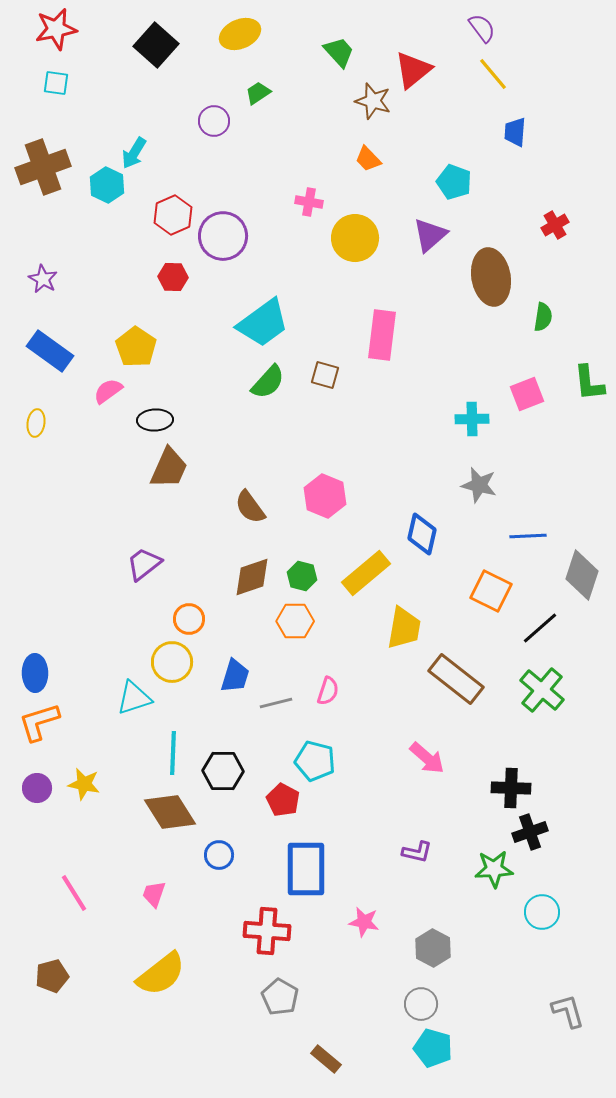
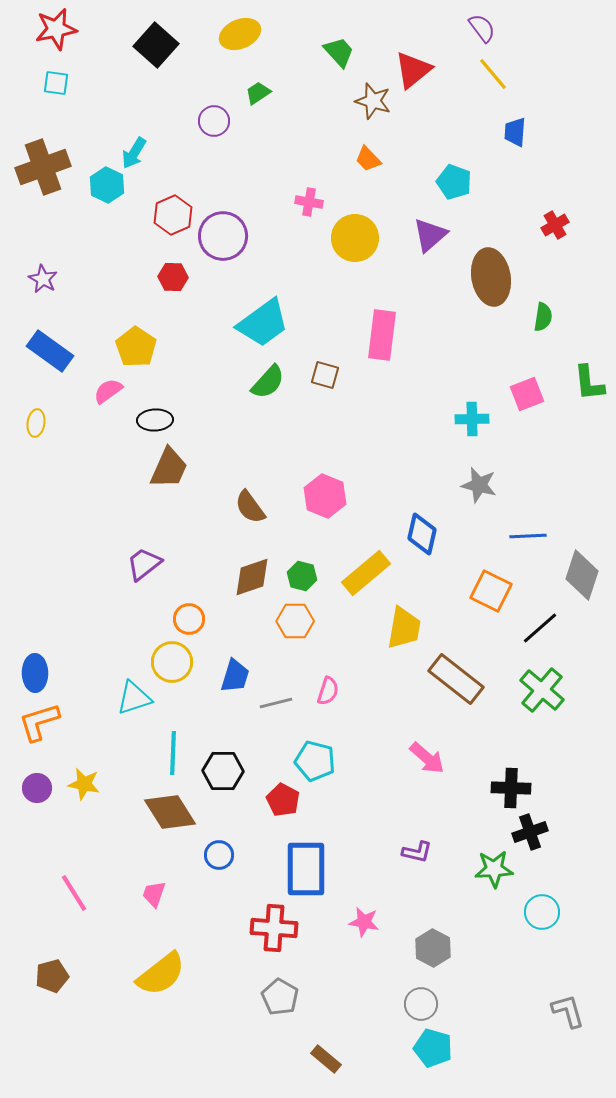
red cross at (267, 931): moved 7 px right, 3 px up
